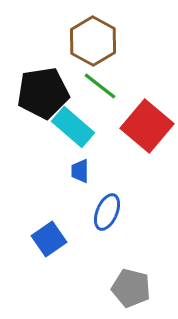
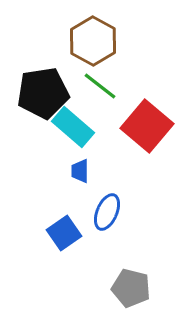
blue square: moved 15 px right, 6 px up
